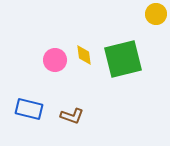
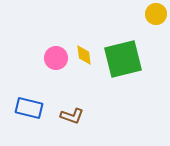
pink circle: moved 1 px right, 2 px up
blue rectangle: moved 1 px up
